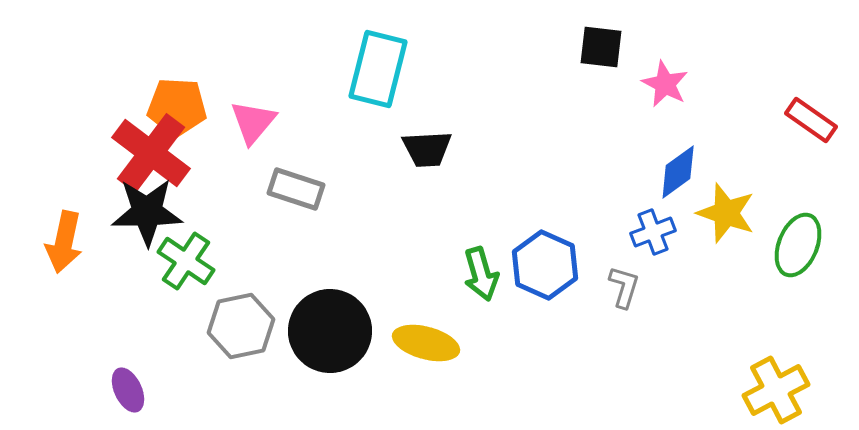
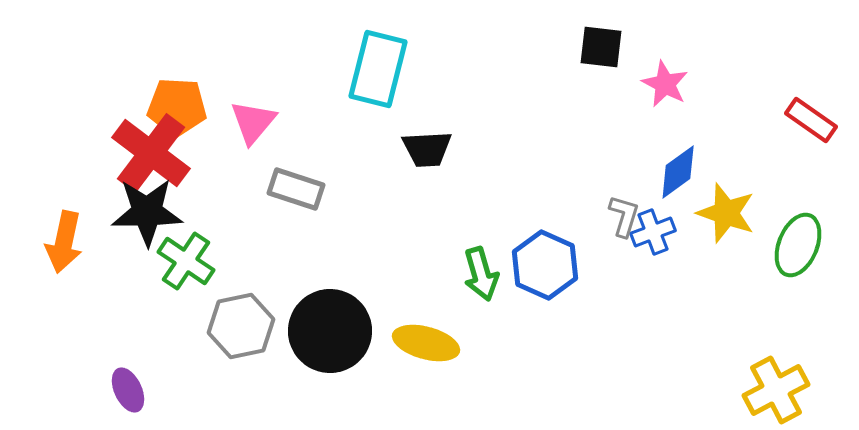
gray L-shape: moved 71 px up
